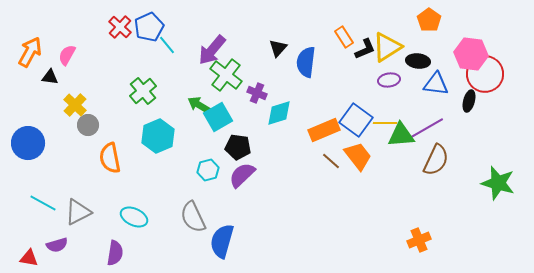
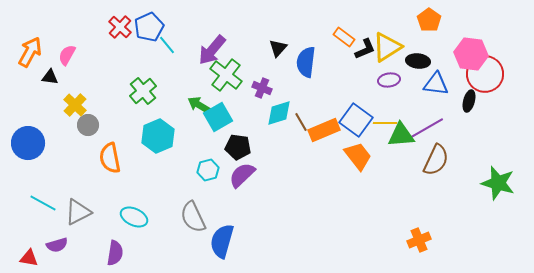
orange rectangle at (344, 37): rotated 20 degrees counterclockwise
purple cross at (257, 93): moved 5 px right, 5 px up
brown line at (331, 161): moved 30 px left, 39 px up; rotated 18 degrees clockwise
